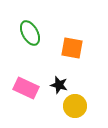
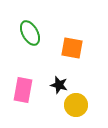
pink rectangle: moved 3 px left, 2 px down; rotated 75 degrees clockwise
yellow circle: moved 1 px right, 1 px up
